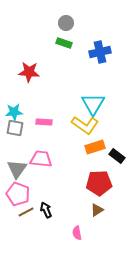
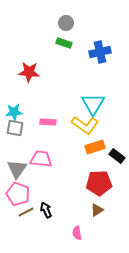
pink rectangle: moved 4 px right
